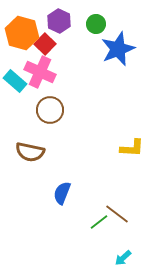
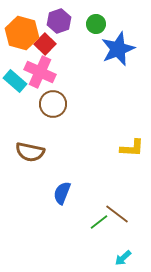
purple hexagon: rotated 15 degrees clockwise
brown circle: moved 3 px right, 6 px up
